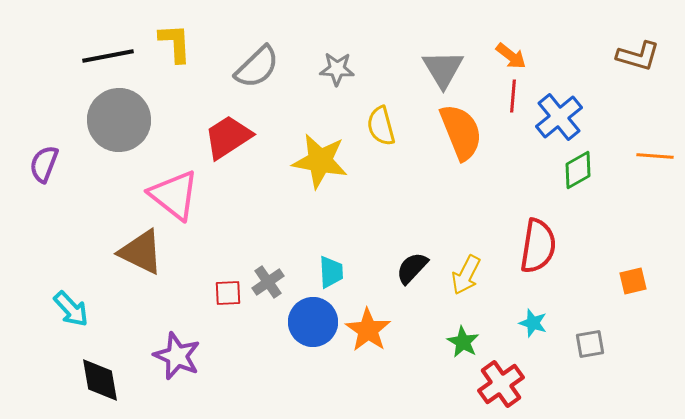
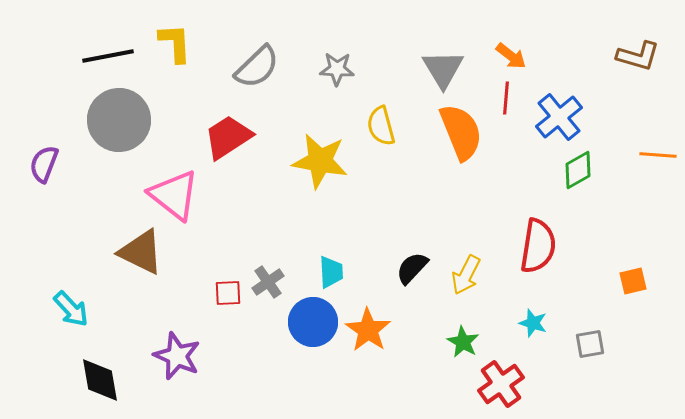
red line: moved 7 px left, 2 px down
orange line: moved 3 px right, 1 px up
